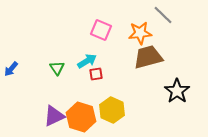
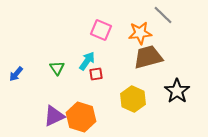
cyan arrow: rotated 24 degrees counterclockwise
blue arrow: moved 5 px right, 5 px down
yellow hexagon: moved 21 px right, 11 px up
